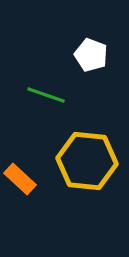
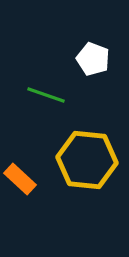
white pentagon: moved 2 px right, 4 px down
yellow hexagon: moved 1 px up
